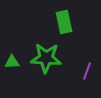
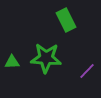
green rectangle: moved 2 px right, 2 px up; rotated 15 degrees counterclockwise
purple line: rotated 24 degrees clockwise
